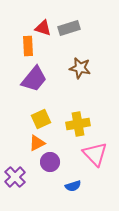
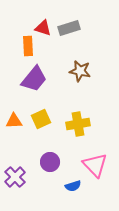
brown star: moved 3 px down
orange triangle: moved 23 px left, 22 px up; rotated 24 degrees clockwise
pink triangle: moved 11 px down
